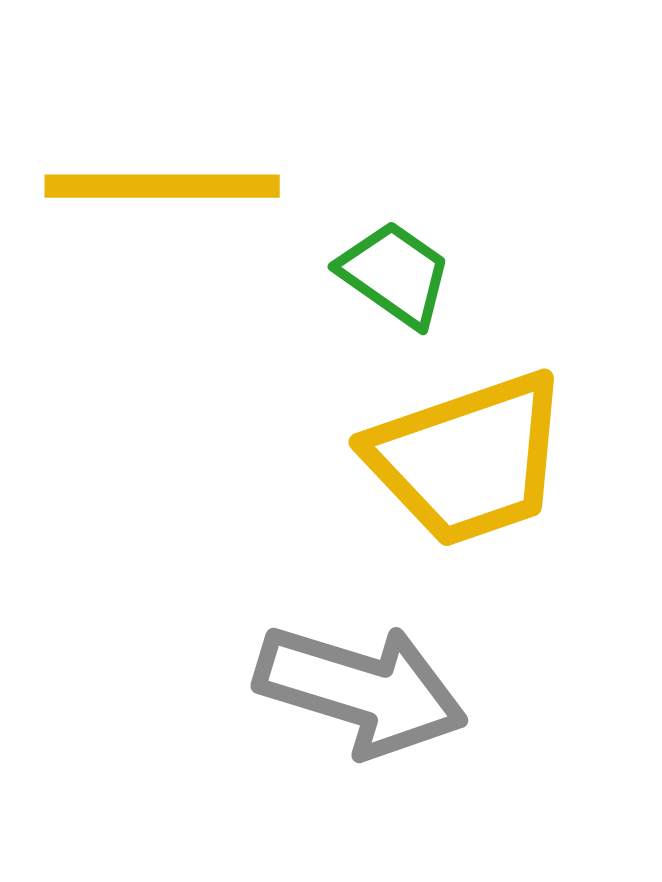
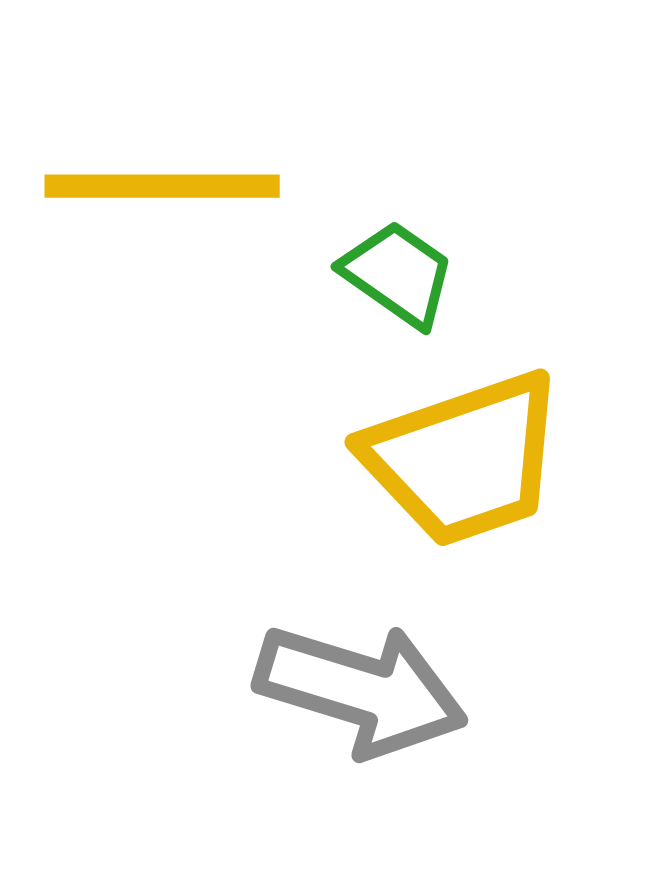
green trapezoid: moved 3 px right
yellow trapezoid: moved 4 px left
